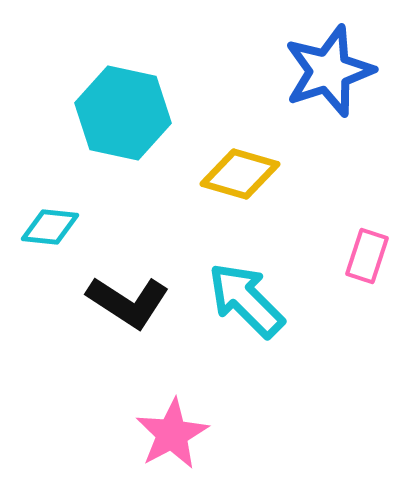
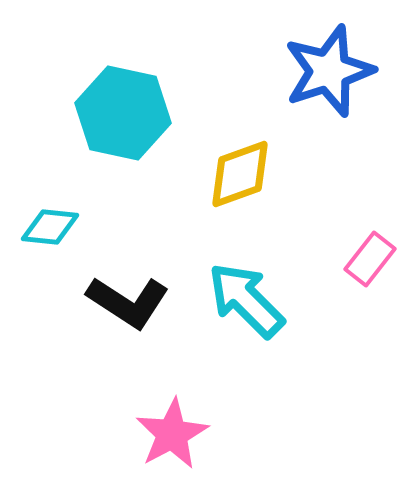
yellow diamond: rotated 36 degrees counterclockwise
pink rectangle: moved 3 px right, 3 px down; rotated 20 degrees clockwise
